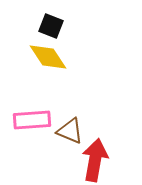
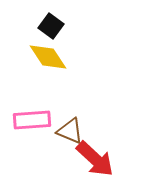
black square: rotated 15 degrees clockwise
red arrow: moved 1 px up; rotated 123 degrees clockwise
